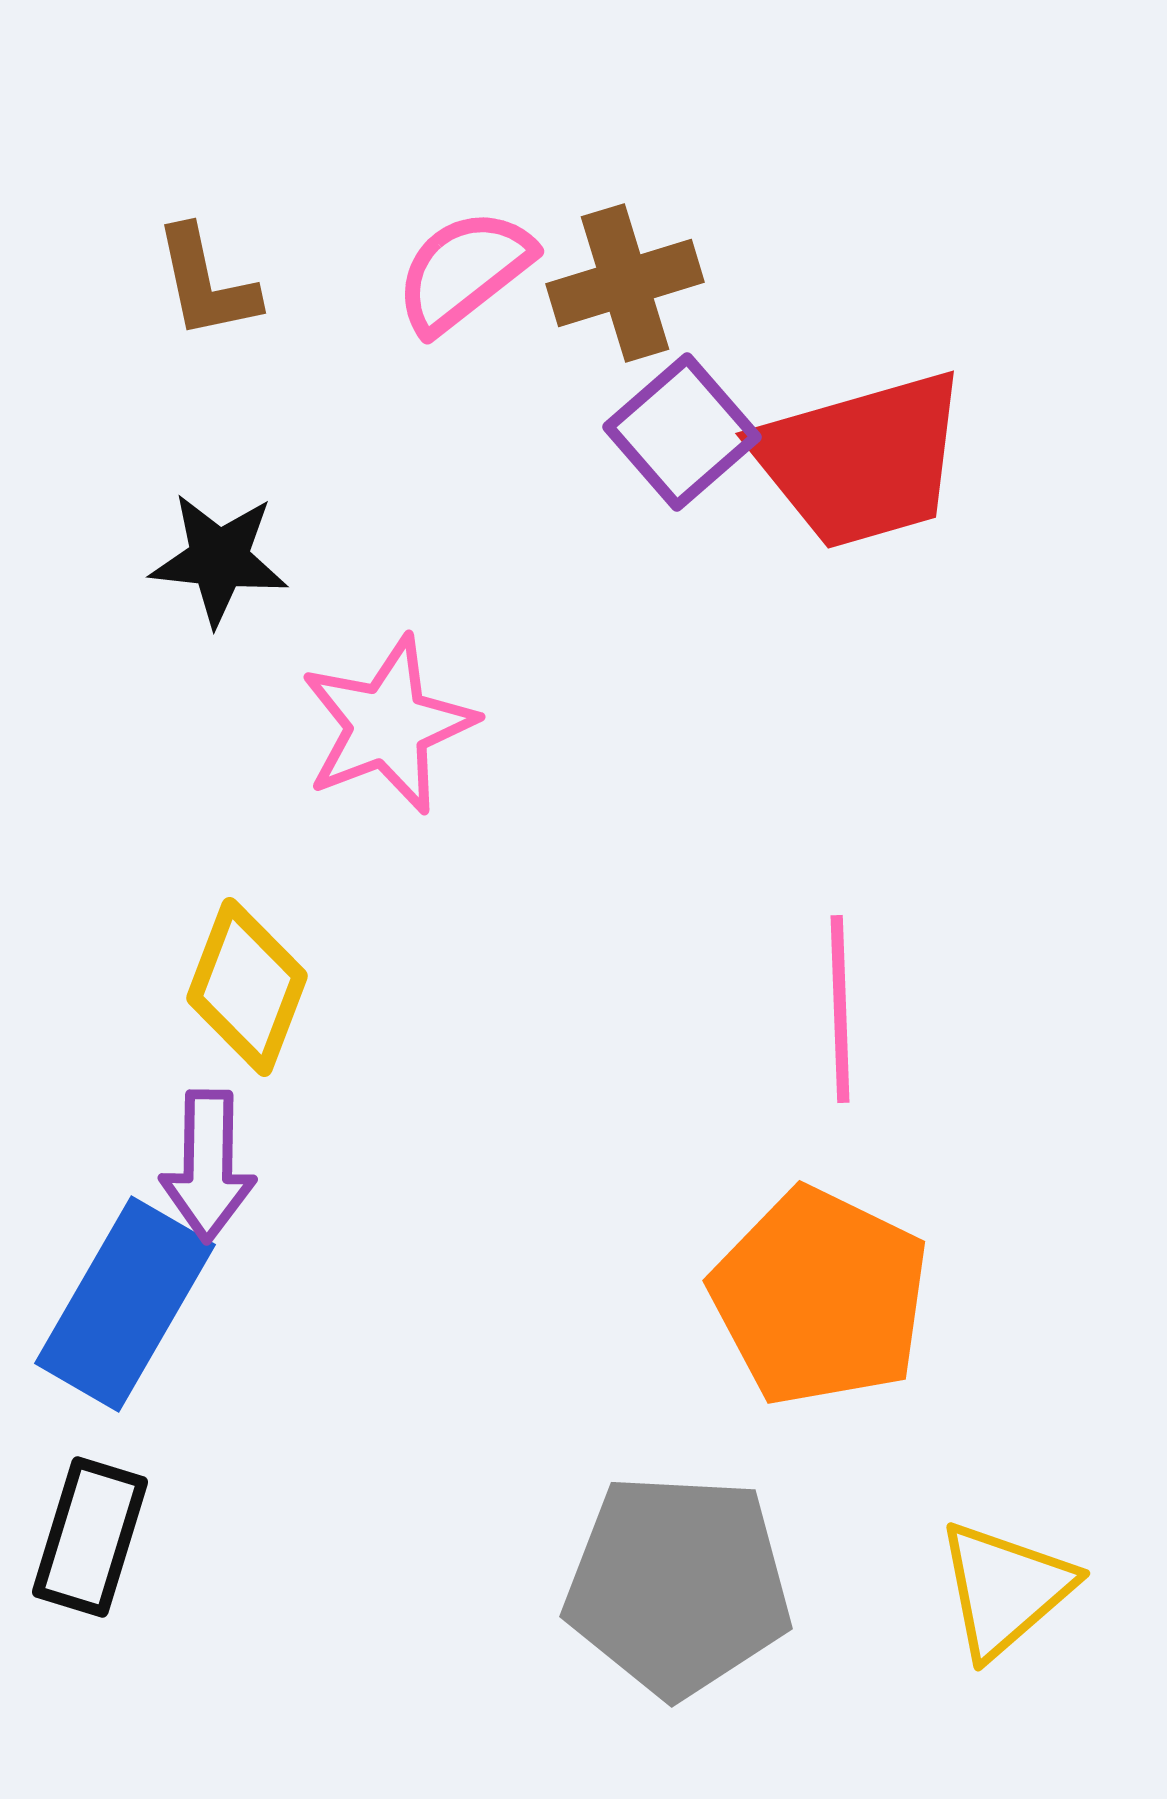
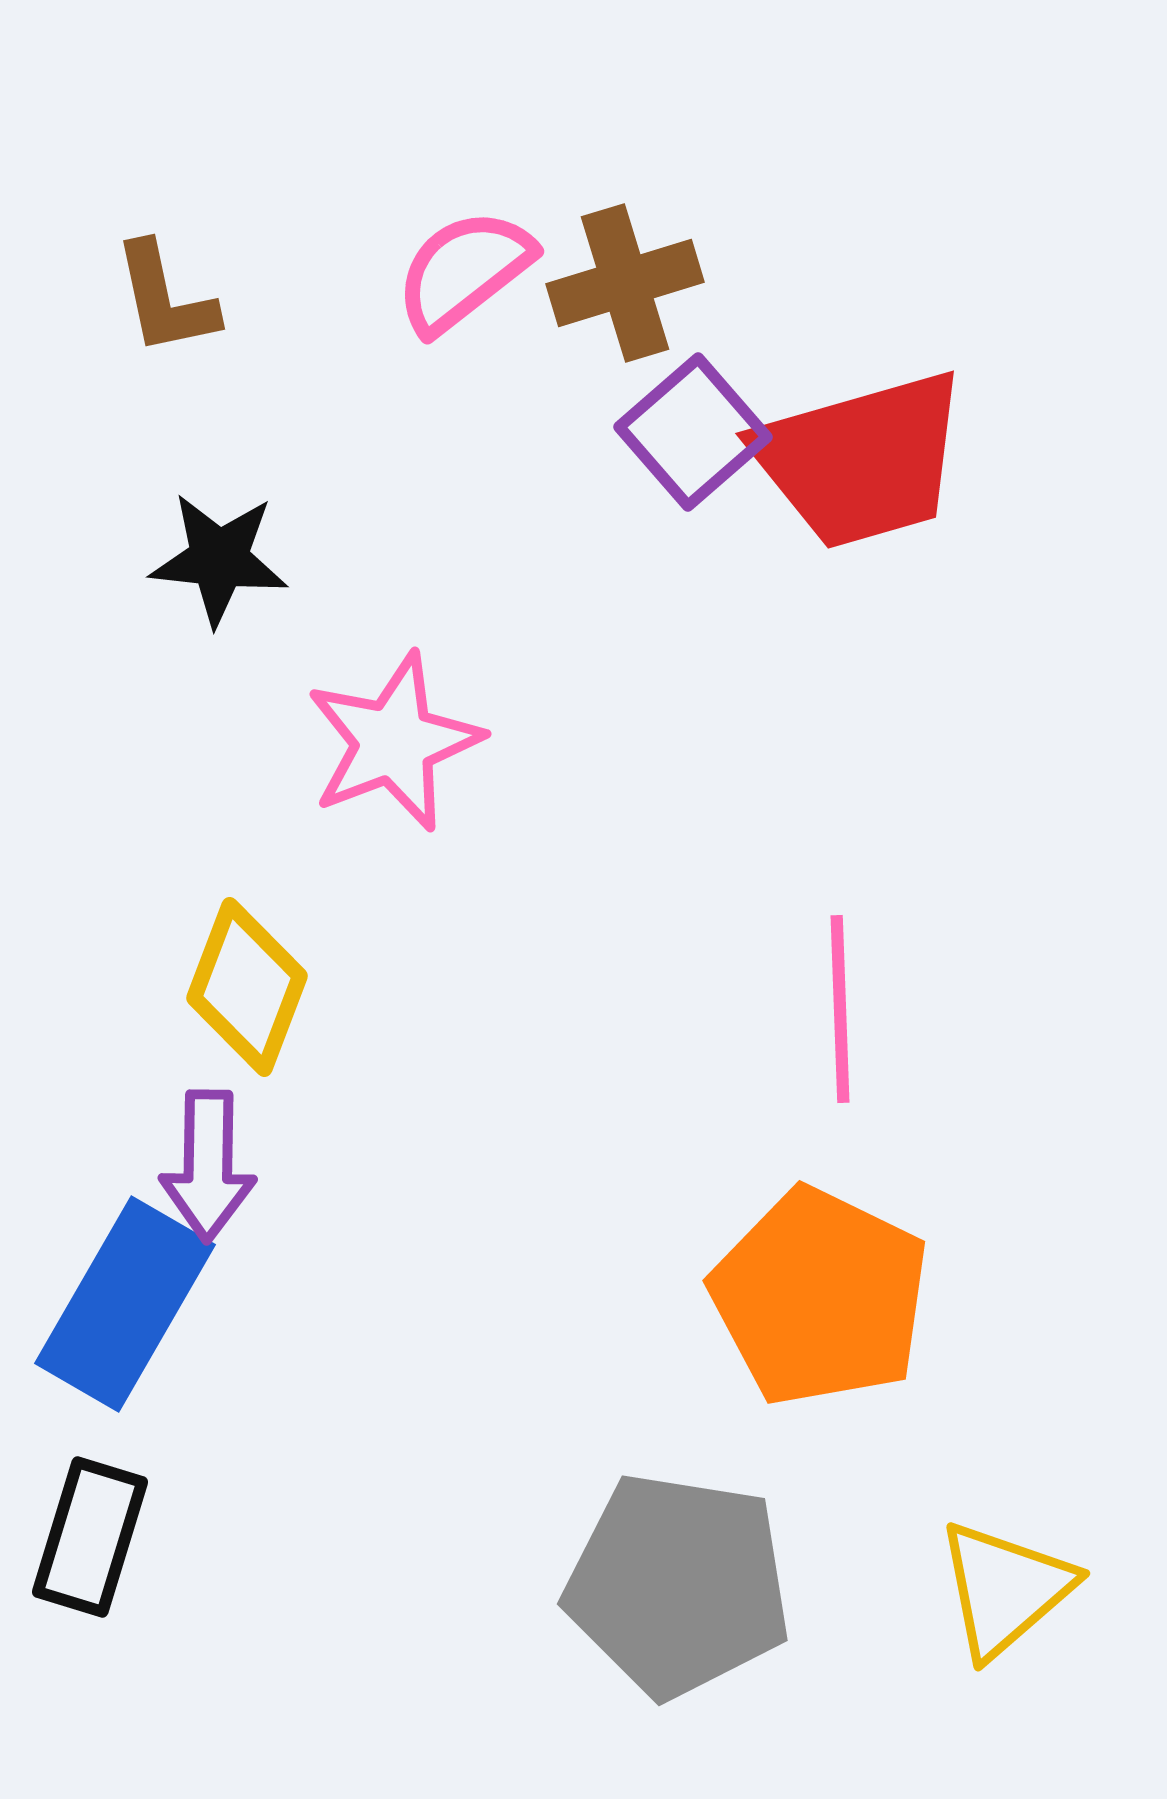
brown L-shape: moved 41 px left, 16 px down
purple square: moved 11 px right
pink star: moved 6 px right, 17 px down
gray pentagon: rotated 6 degrees clockwise
